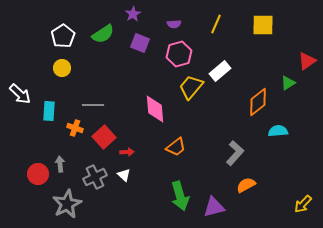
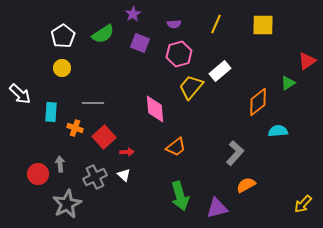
gray line: moved 2 px up
cyan rectangle: moved 2 px right, 1 px down
purple triangle: moved 3 px right, 1 px down
